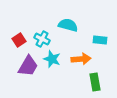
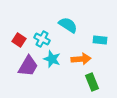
cyan semicircle: rotated 18 degrees clockwise
red square: rotated 24 degrees counterclockwise
green rectangle: moved 3 px left; rotated 12 degrees counterclockwise
